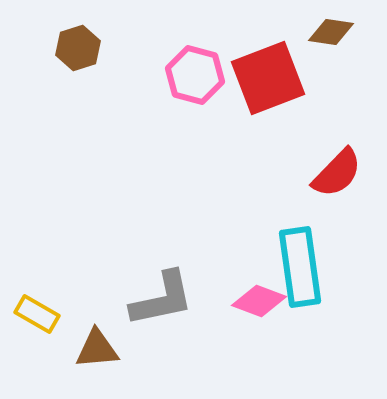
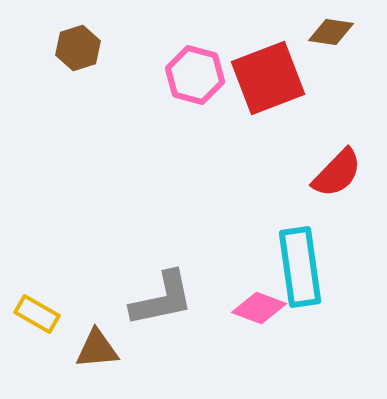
pink diamond: moved 7 px down
